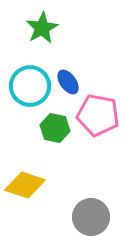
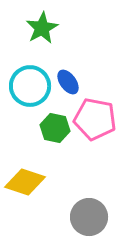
pink pentagon: moved 3 px left, 4 px down
yellow diamond: moved 3 px up
gray circle: moved 2 px left
